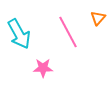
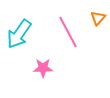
cyan arrow: rotated 64 degrees clockwise
